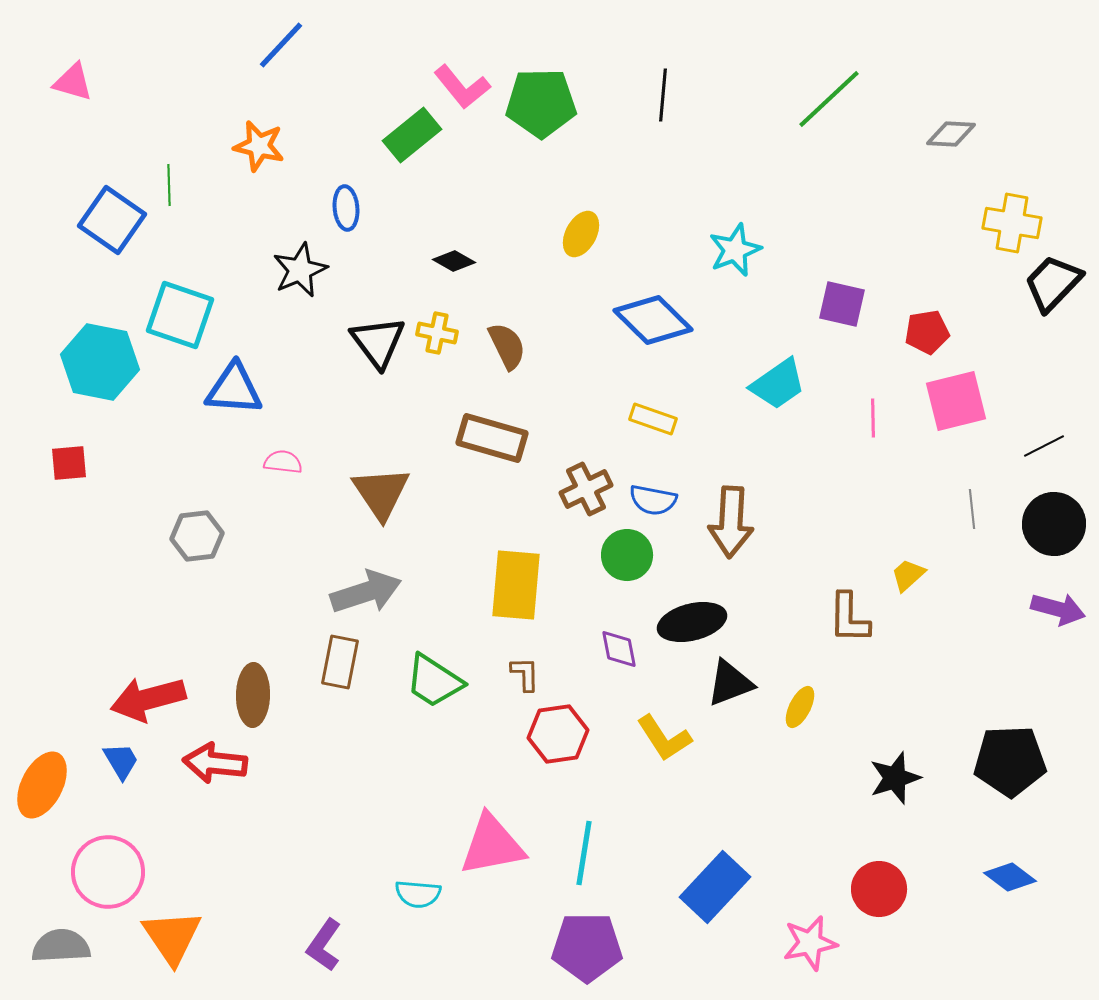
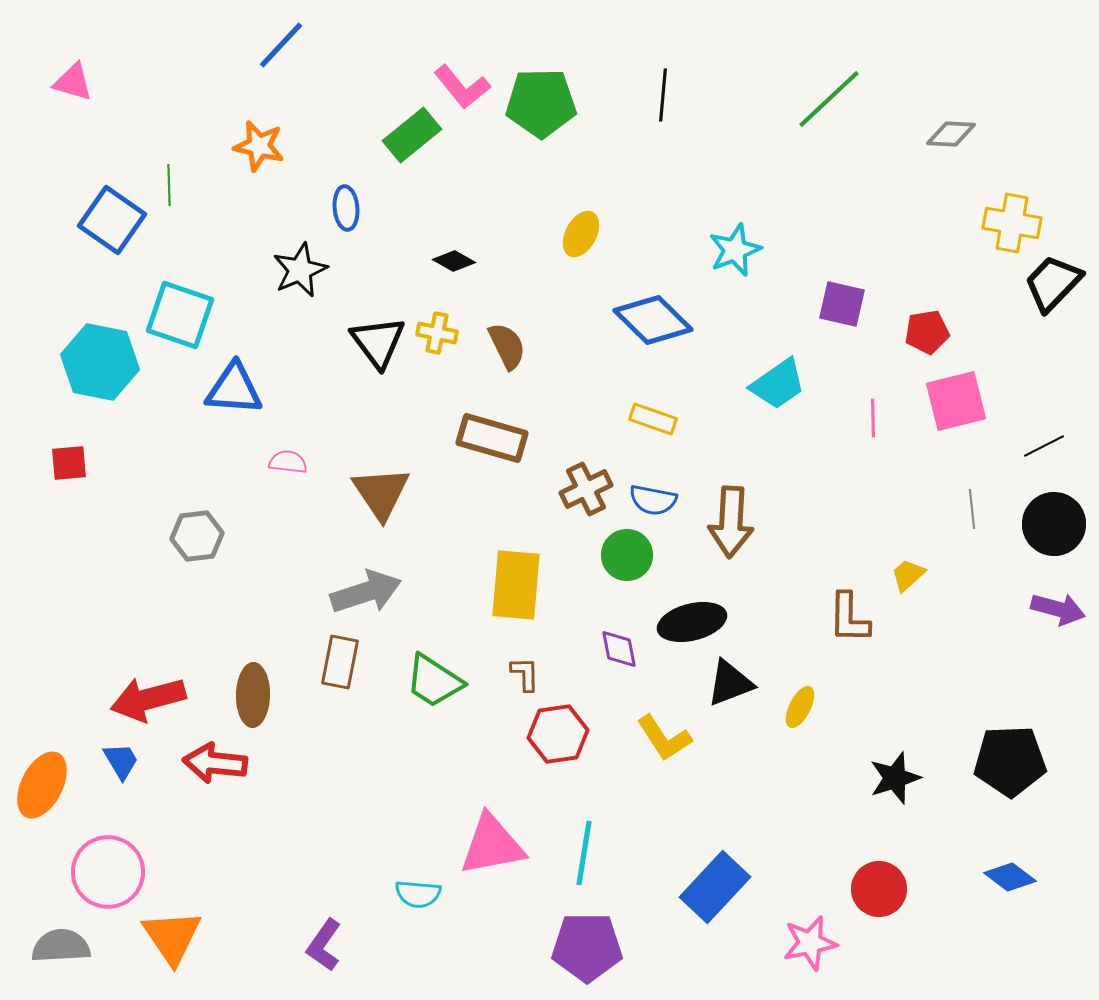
pink semicircle at (283, 462): moved 5 px right
